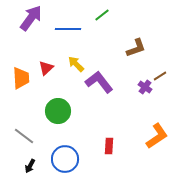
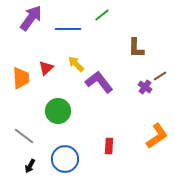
brown L-shape: rotated 110 degrees clockwise
